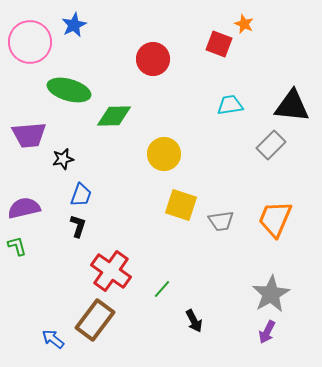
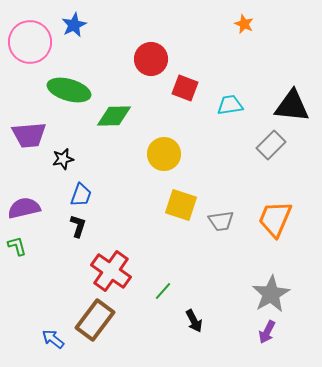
red square: moved 34 px left, 44 px down
red circle: moved 2 px left
green line: moved 1 px right, 2 px down
